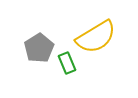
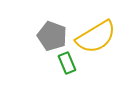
gray pentagon: moved 13 px right, 12 px up; rotated 20 degrees counterclockwise
